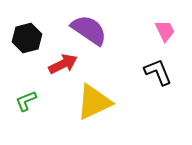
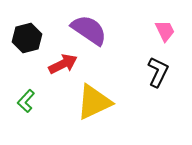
black L-shape: rotated 48 degrees clockwise
green L-shape: rotated 25 degrees counterclockwise
